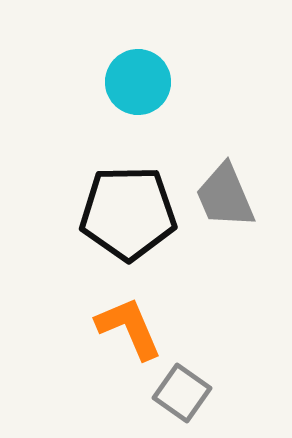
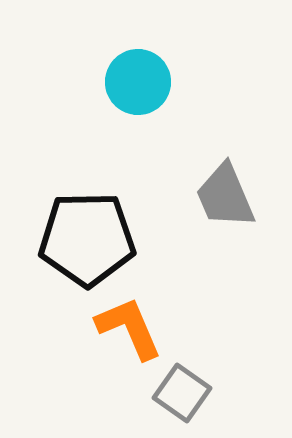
black pentagon: moved 41 px left, 26 px down
